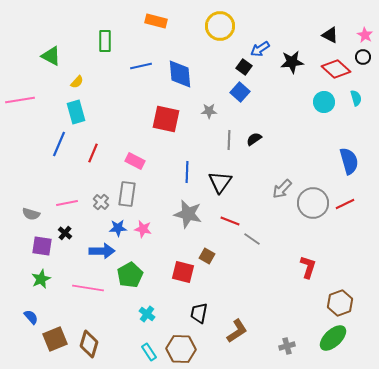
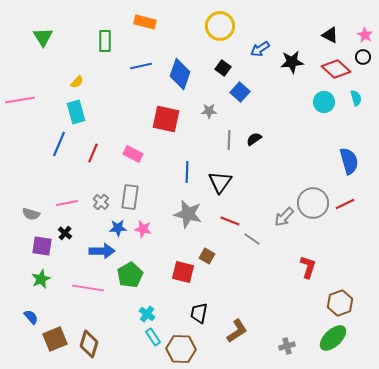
orange rectangle at (156, 21): moved 11 px left, 1 px down
green triangle at (51, 56): moved 8 px left, 19 px up; rotated 30 degrees clockwise
black square at (244, 67): moved 21 px left, 1 px down
blue diamond at (180, 74): rotated 24 degrees clockwise
pink rectangle at (135, 161): moved 2 px left, 7 px up
gray arrow at (282, 189): moved 2 px right, 28 px down
gray rectangle at (127, 194): moved 3 px right, 3 px down
cyan rectangle at (149, 352): moved 4 px right, 15 px up
